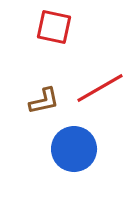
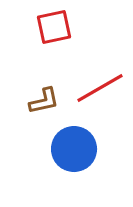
red square: rotated 24 degrees counterclockwise
